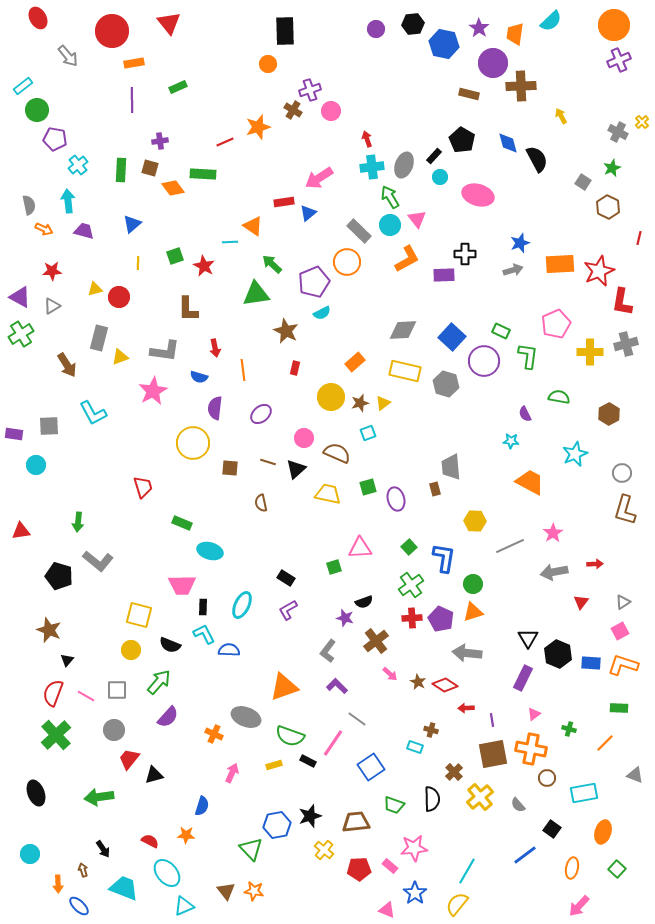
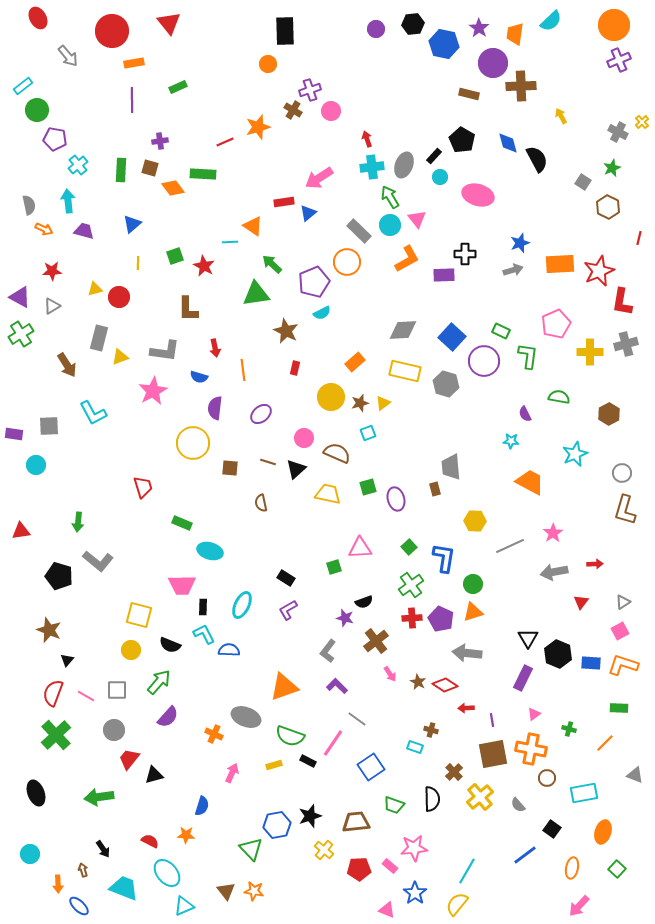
pink arrow at (390, 674): rotated 14 degrees clockwise
